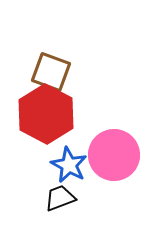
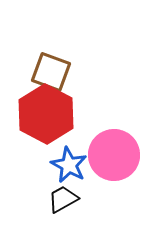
black trapezoid: moved 3 px right, 1 px down; rotated 8 degrees counterclockwise
